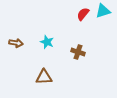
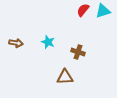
red semicircle: moved 4 px up
cyan star: moved 1 px right
brown triangle: moved 21 px right
